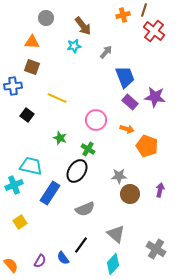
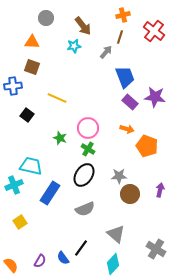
brown line: moved 24 px left, 27 px down
pink circle: moved 8 px left, 8 px down
black ellipse: moved 7 px right, 4 px down
black line: moved 3 px down
